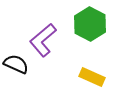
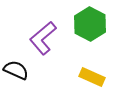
purple L-shape: moved 2 px up
black semicircle: moved 6 px down
